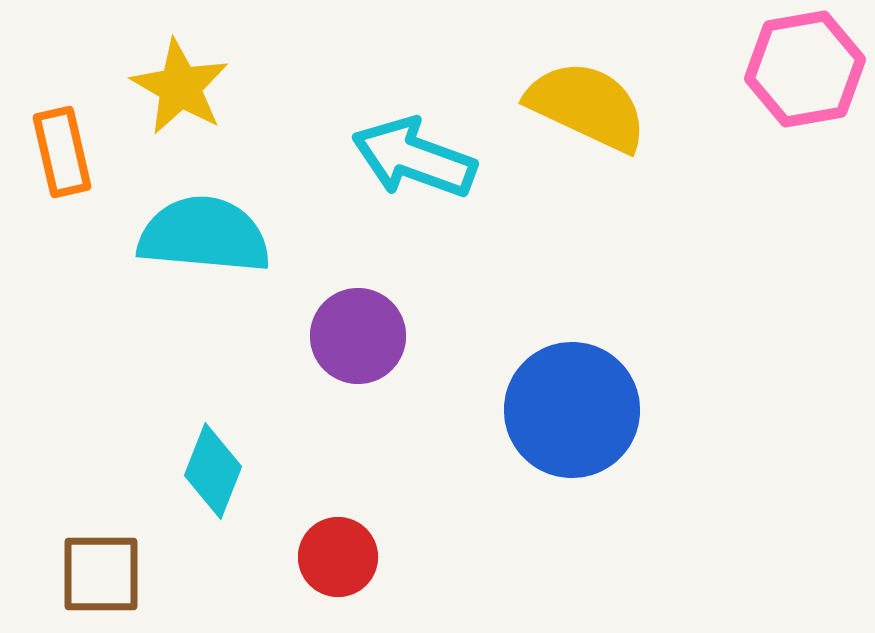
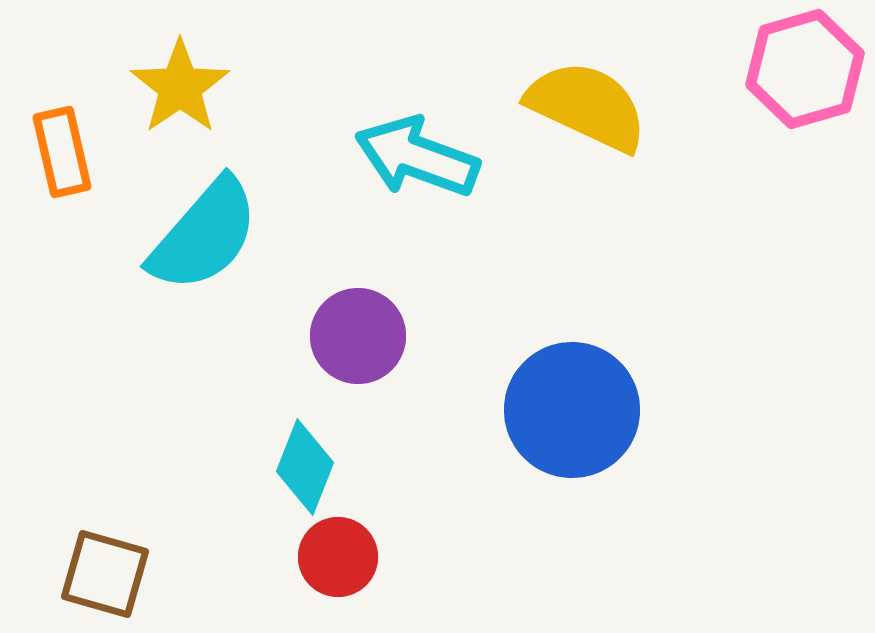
pink hexagon: rotated 6 degrees counterclockwise
yellow star: rotated 8 degrees clockwise
cyan arrow: moved 3 px right, 1 px up
cyan semicircle: rotated 126 degrees clockwise
cyan diamond: moved 92 px right, 4 px up
brown square: moved 4 px right; rotated 16 degrees clockwise
